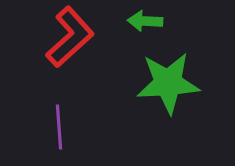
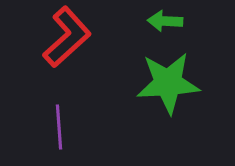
green arrow: moved 20 px right
red L-shape: moved 3 px left
